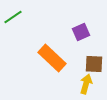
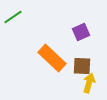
brown square: moved 12 px left, 2 px down
yellow arrow: moved 3 px right, 1 px up
